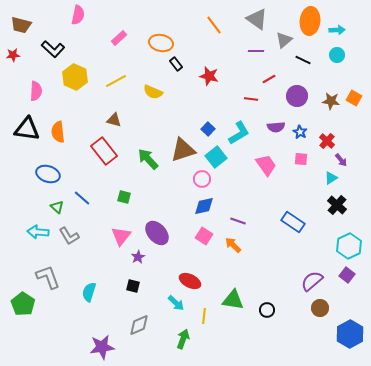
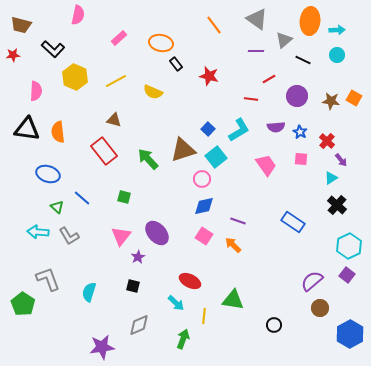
cyan L-shape at (239, 133): moved 3 px up
gray L-shape at (48, 277): moved 2 px down
black circle at (267, 310): moved 7 px right, 15 px down
